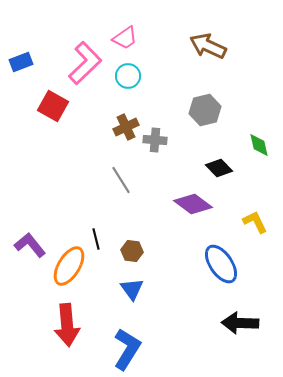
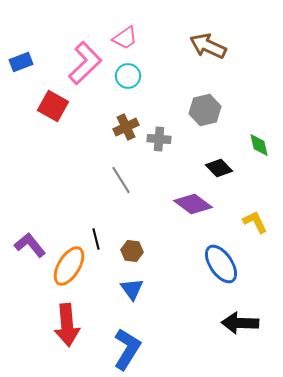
gray cross: moved 4 px right, 1 px up
